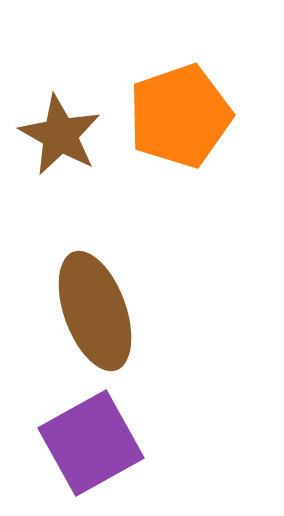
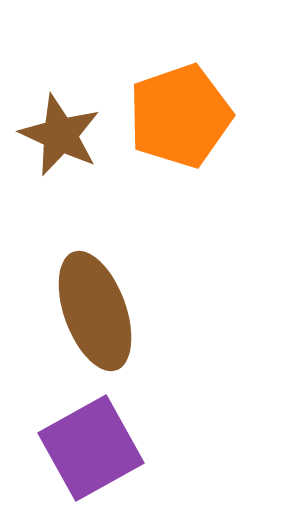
brown star: rotated 4 degrees counterclockwise
purple square: moved 5 px down
